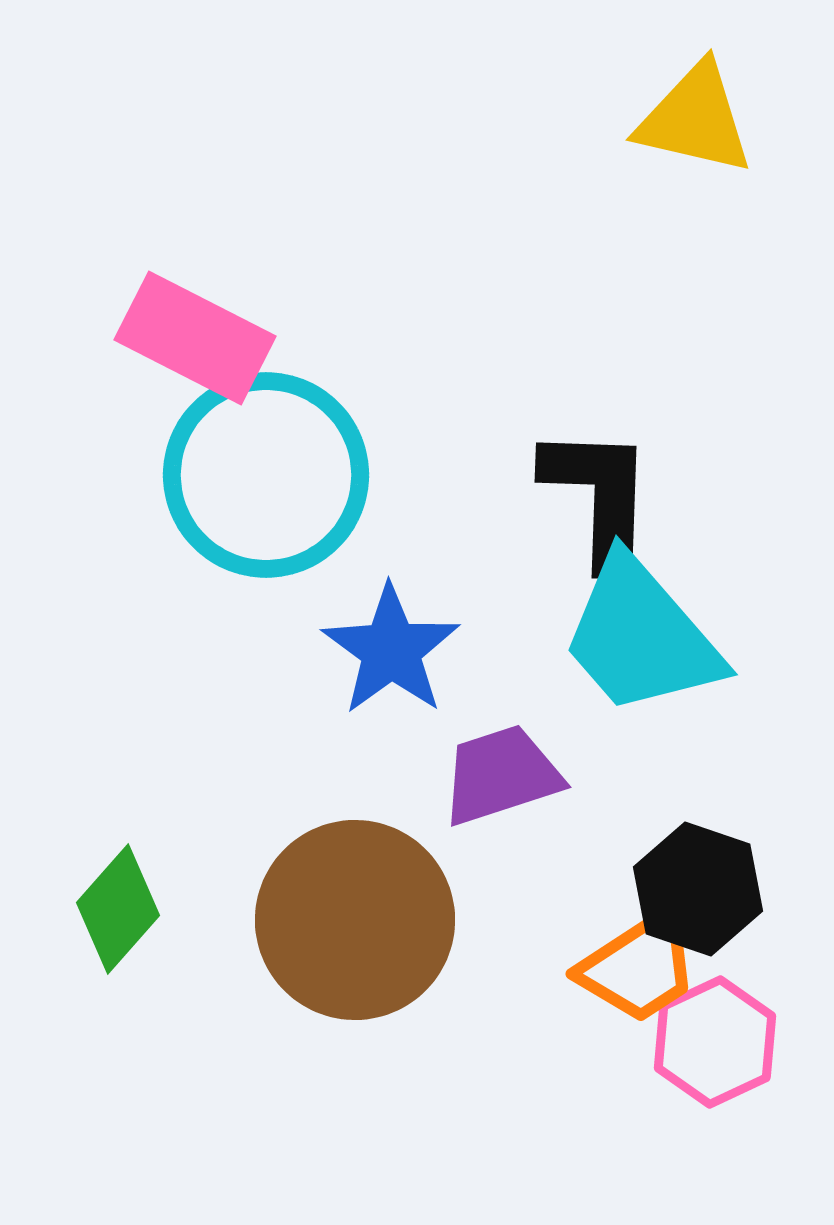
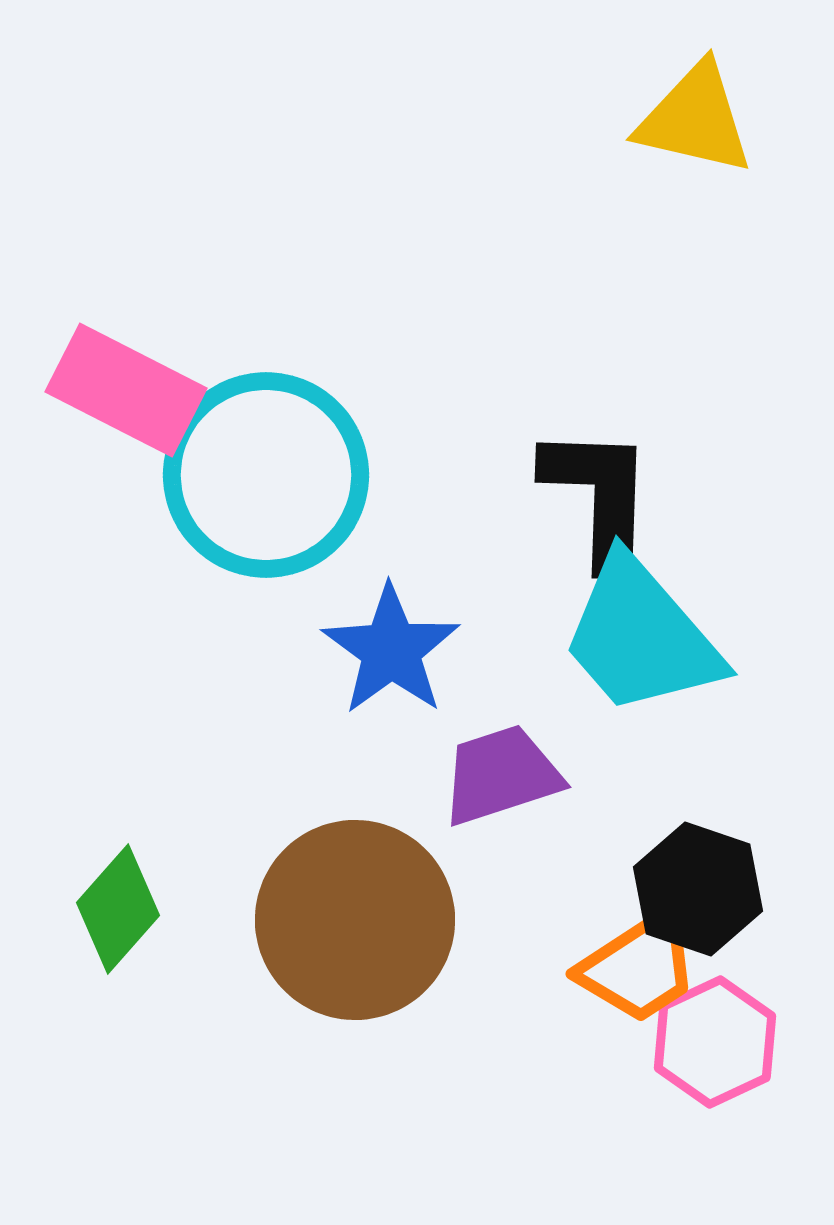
pink rectangle: moved 69 px left, 52 px down
